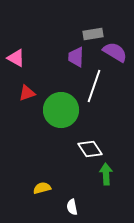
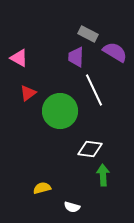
gray rectangle: moved 5 px left; rotated 36 degrees clockwise
pink triangle: moved 3 px right
white line: moved 4 px down; rotated 44 degrees counterclockwise
red triangle: moved 1 px right; rotated 18 degrees counterclockwise
green circle: moved 1 px left, 1 px down
white diamond: rotated 50 degrees counterclockwise
green arrow: moved 3 px left, 1 px down
white semicircle: rotated 63 degrees counterclockwise
